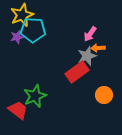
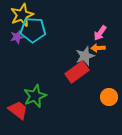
pink arrow: moved 10 px right, 1 px up
gray star: moved 2 px left
orange circle: moved 5 px right, 2 px down
